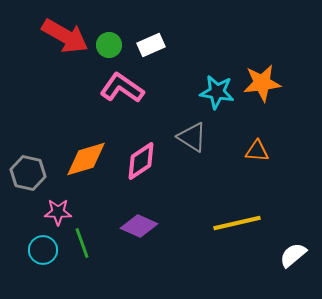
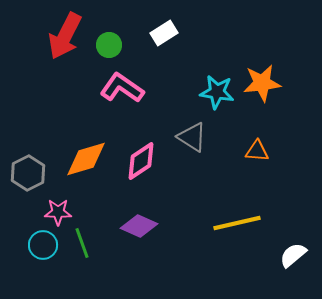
red arrow: rotated 87 degrees clockwise
white rectangle: moved 13 px right, 12 px up; rotated 8 degrees counterclockwise
gray hexagon: rotated 20 degrees clockwise
cyan circle: moved 5 px up
